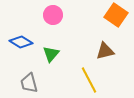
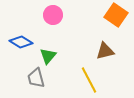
green triangle: moved 3 px left, 2 px down
gray trapezoid: moved 7 px right, 5 px up
